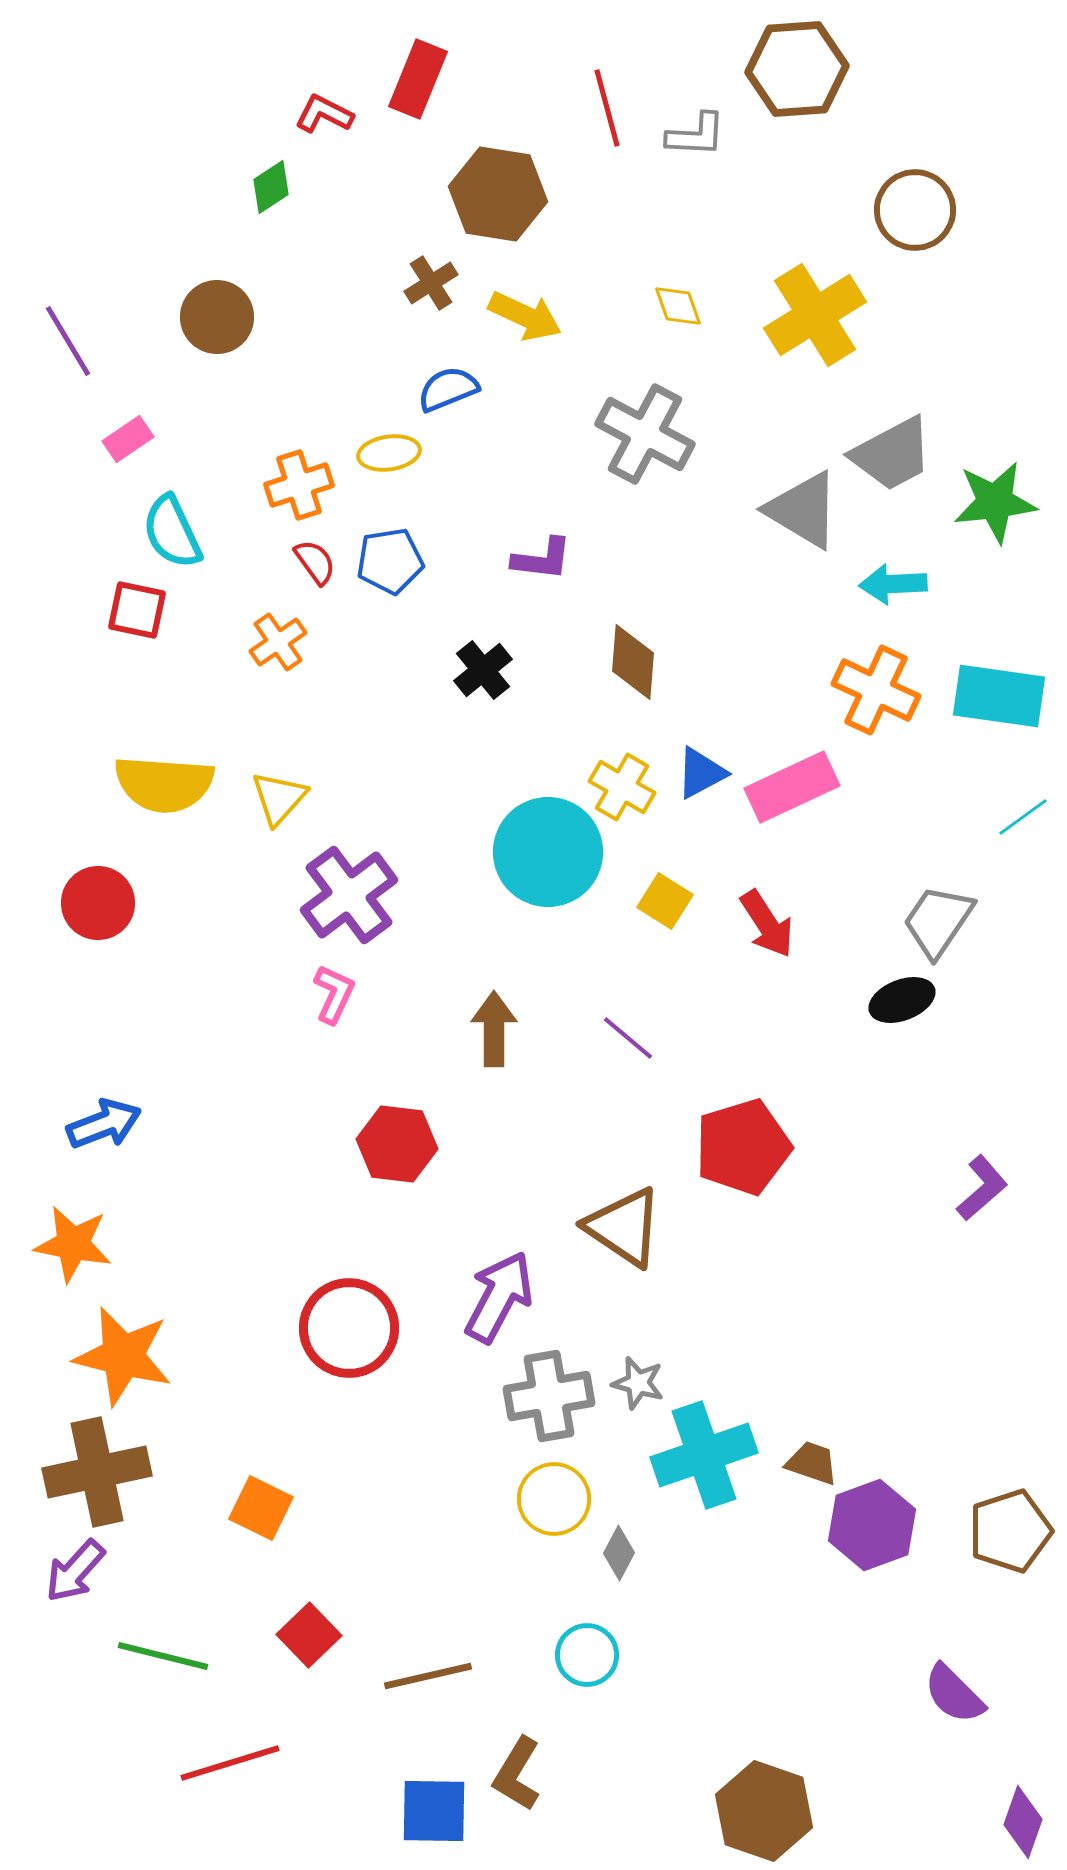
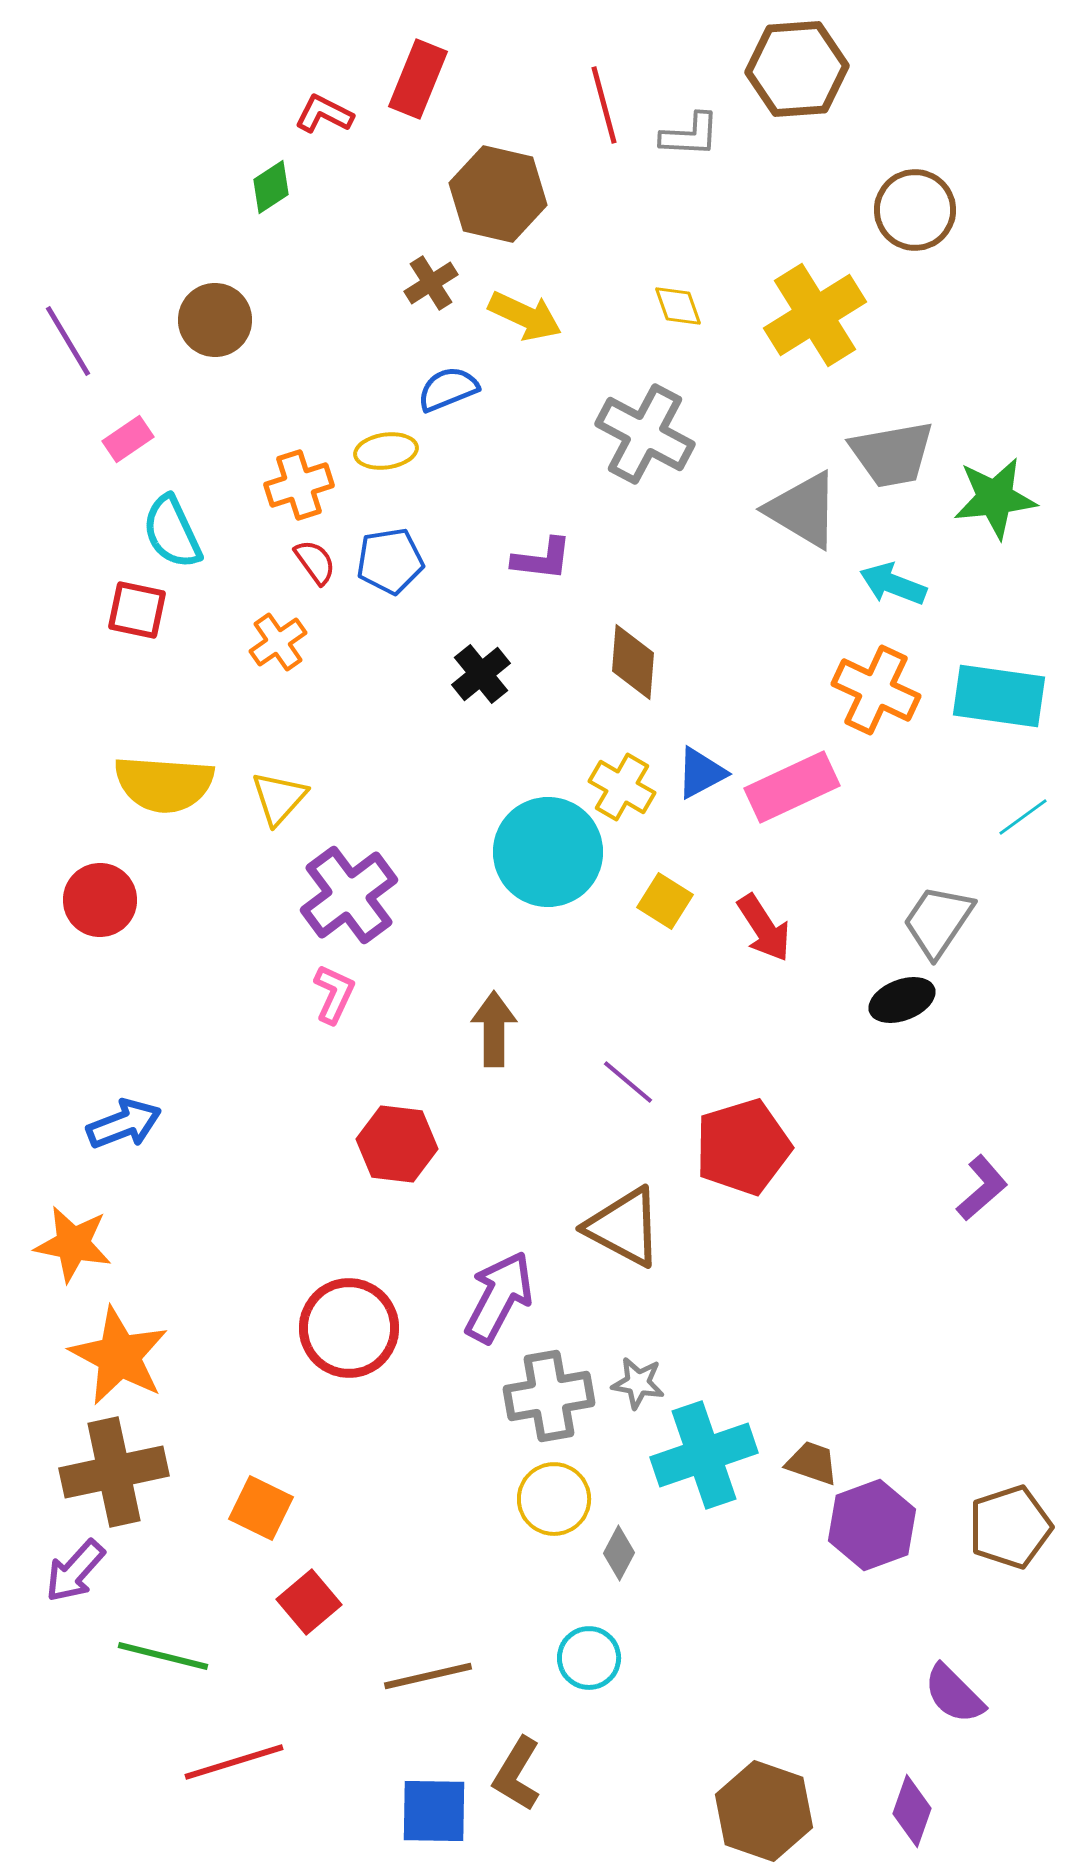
red line at (607, 108): moved 3 px left, 3 px up
gray L-shape at (696, 135): moved 6 px left
brown hexagon at (498, 194): rotated 4 degrees clockwise
brown circle at (217, 317): moved 2 px left, 3 px down
yellow ellipse at (389, 453): moved 3 px left, 2 px up
gray trapezoid at (892, 454): rotated 18 degrees clockwise
green star at (995, 502): moved 4 px up
cyan arrow at (893, 584): rotated 24 degrees clockwise
black cross at (483, 670): moved 2 px left, 4 px down
red circle at (98, 903): moved 2 px right, 3 px up
red arrow at (767, 924): moved 3 px left, 4 px down
purple line at (628, 1038): moved 44 px down
blue arrow at (104, 1124): moved 20 px right
brown triangle at (624, 1227): rotated 6 degrees counterclockwise
orange star at (123, 1356): moved 4 px left; rotated 14 degrees clockwise
gray star at (638, 1383): rotated 6 degrees counterclockwise
brown cross at (97, 1472): moved 17 px right
brown pentagon at (1010, 1531): moved 4 px up
red square at (309, 1635): moved 33 px up; rotated 4 degrees clockwise
cyan circle at (587, 1655): moved 2 px right, 3 px down
red line at (230, 1763): moved 4 px right, 1 px up
purple diamond at (1023, 1822): moved 111 px left, 11 px up
